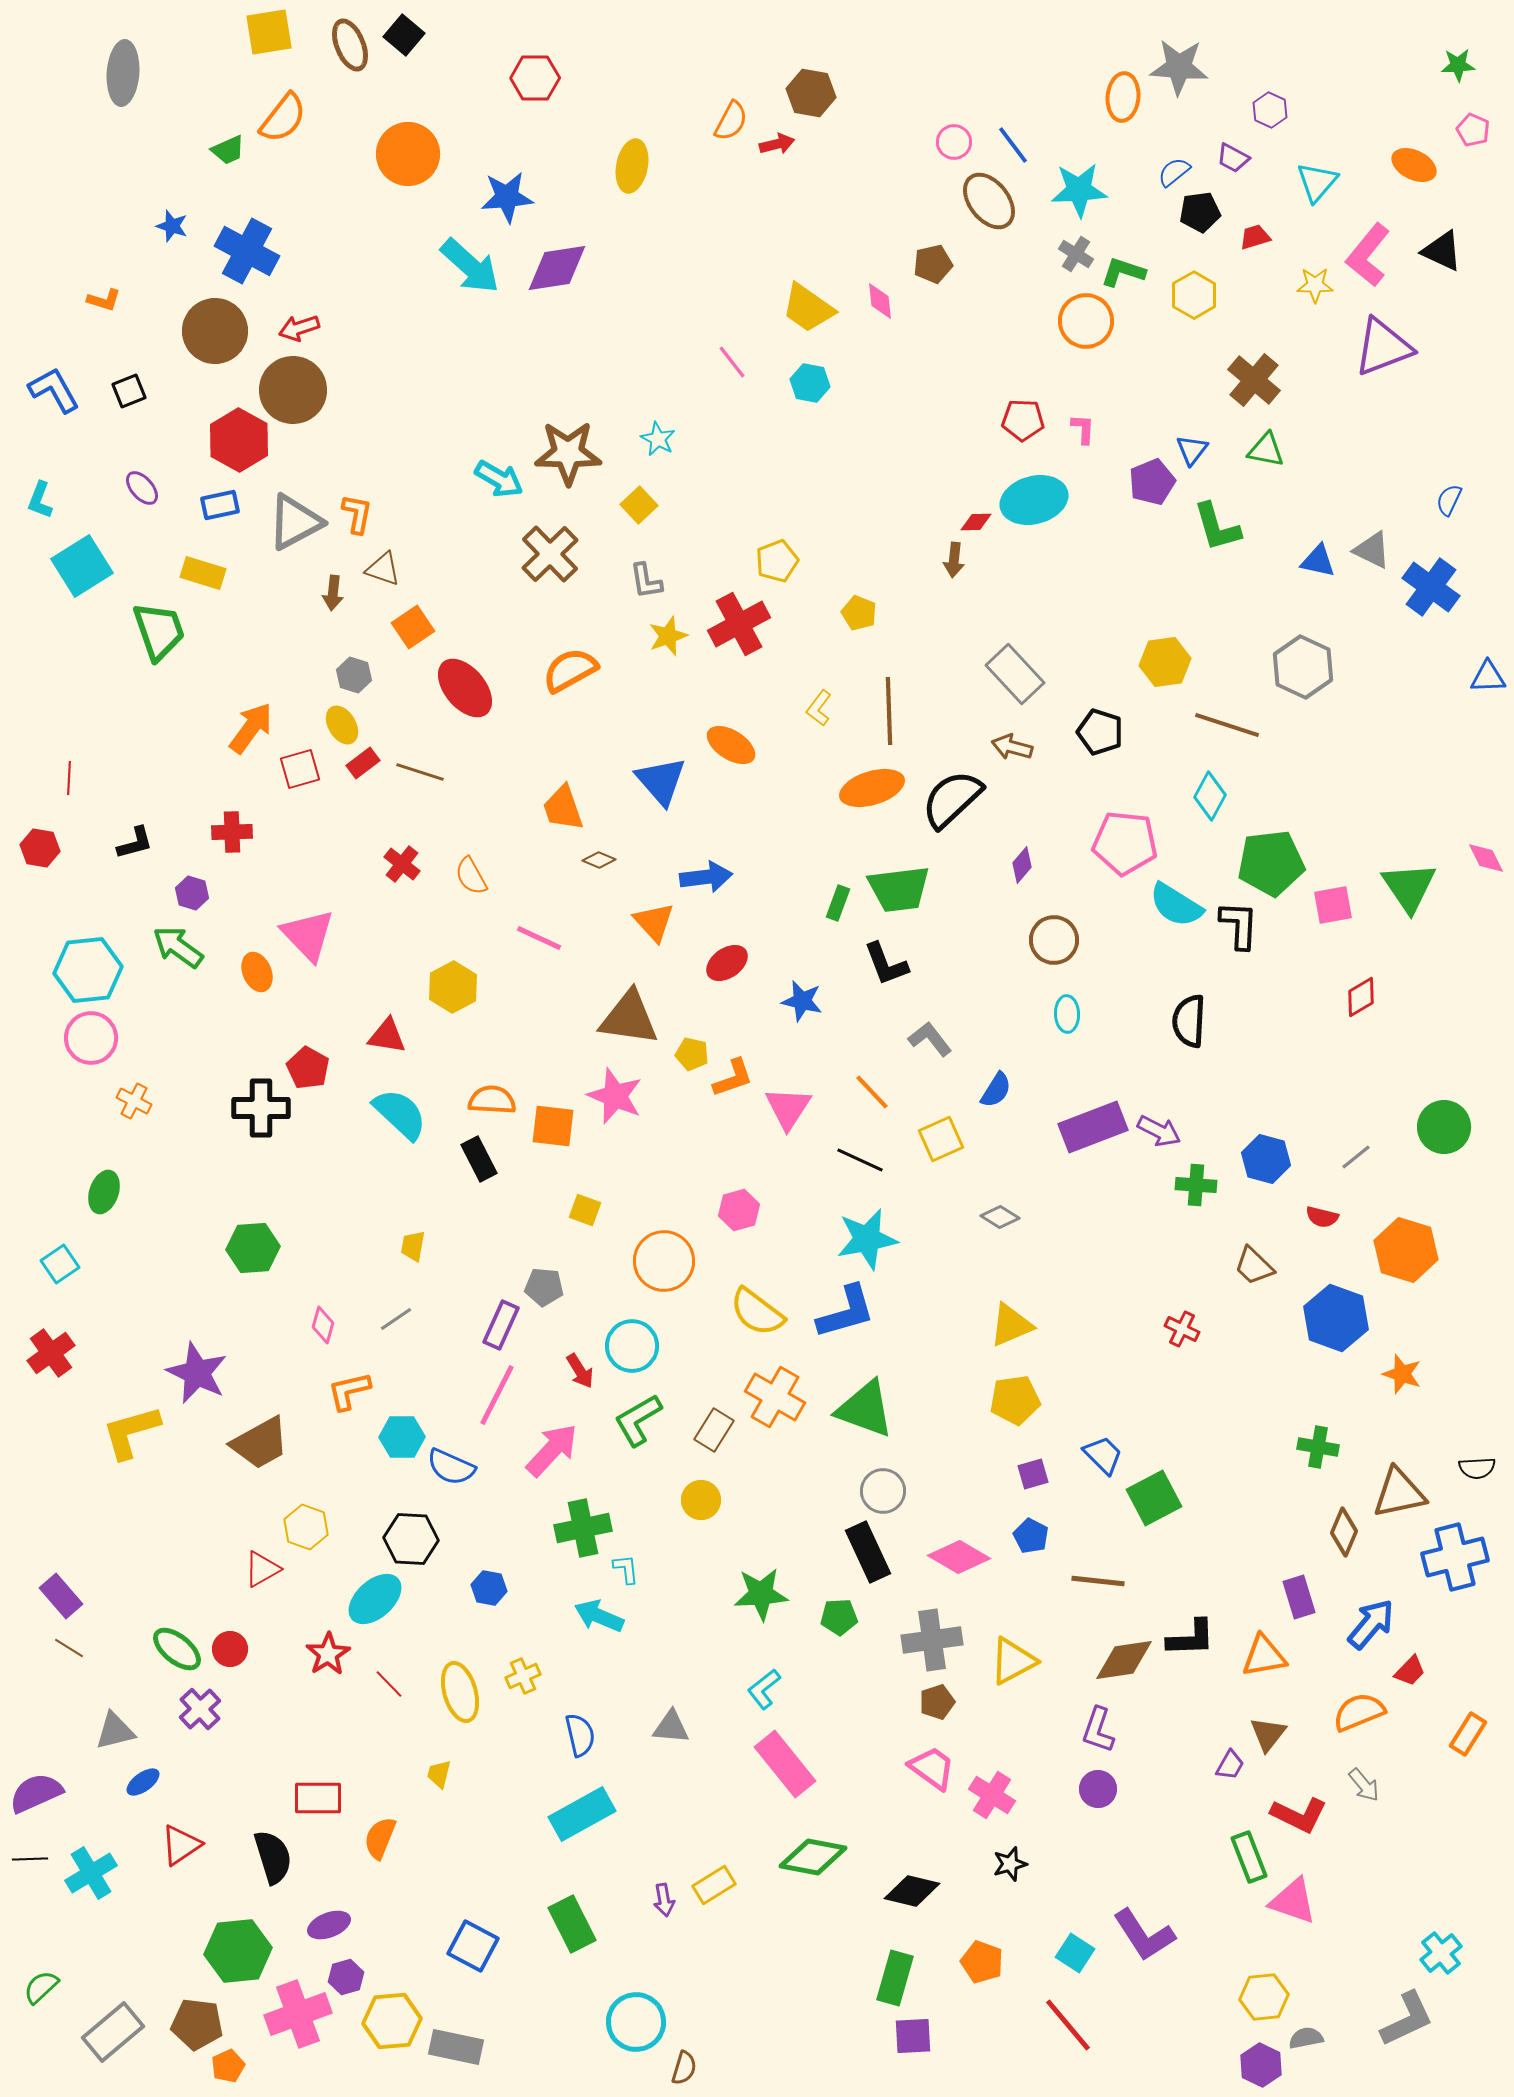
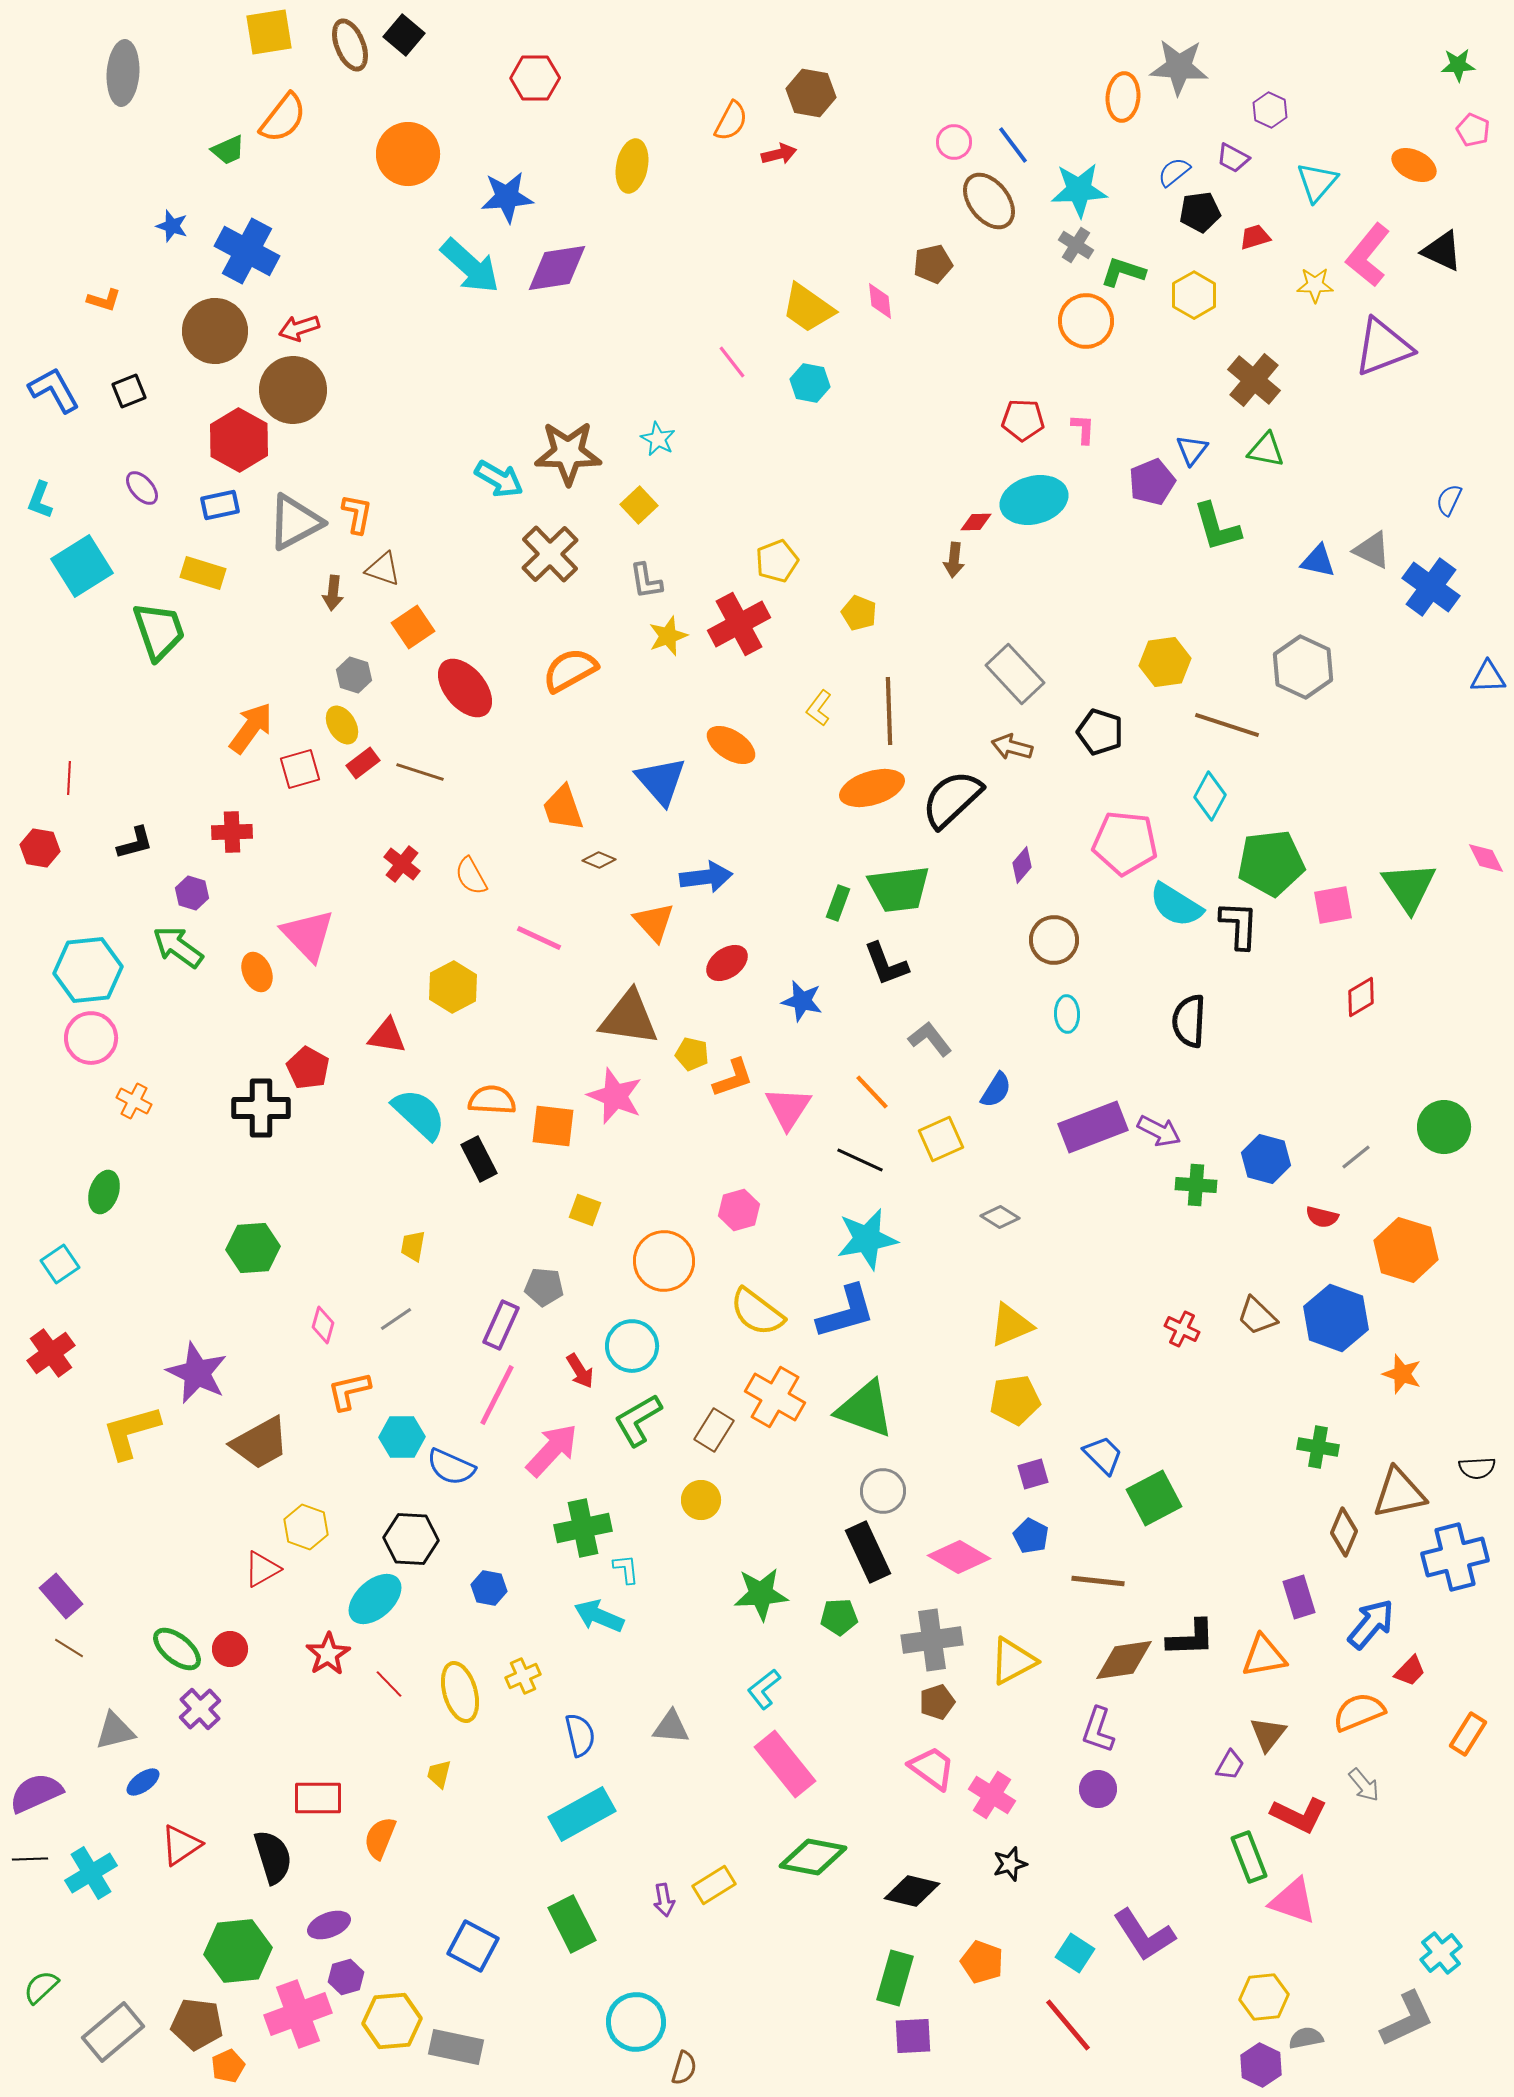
red arrow at (777, 144): moved 2 px right, 10 px down
gray cross at (1076, 254): moved 9 px up
cyan semicircle at (400, 1114): moved 19 px right
brown trapezoid at (1254, 1266): moved 3 px right, 50 px down
